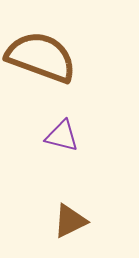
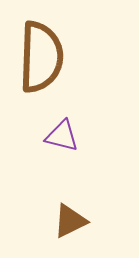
brown semicircle: rotated 72 degrees clockwise
